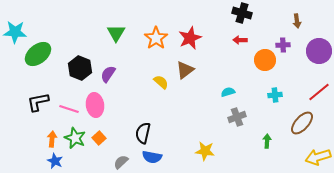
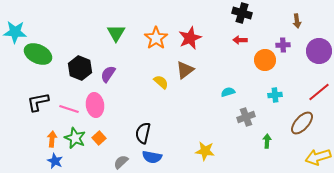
green ellipse: rotated 64 degrees clockwise
gray cross: moved 9 px right
